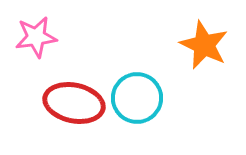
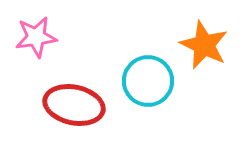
cyan circle: moved 11 px right, 17 px up
red ellipse: moved 2 px down
